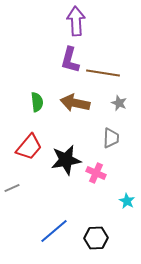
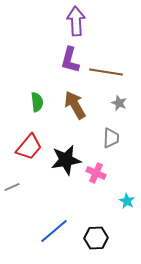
brown line: moved 3 px right, 1 px up
brown arrow: moved 2 px down; rotated 48 degrees clockwise
gray line: moved 1 px up
